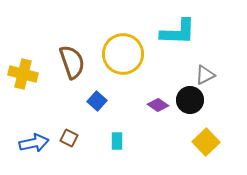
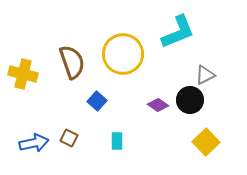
cyan L-shape: rotated 24 degrees counterclockwise
